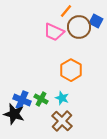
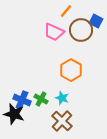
brown circle: moved 2 px right, 3 px down
